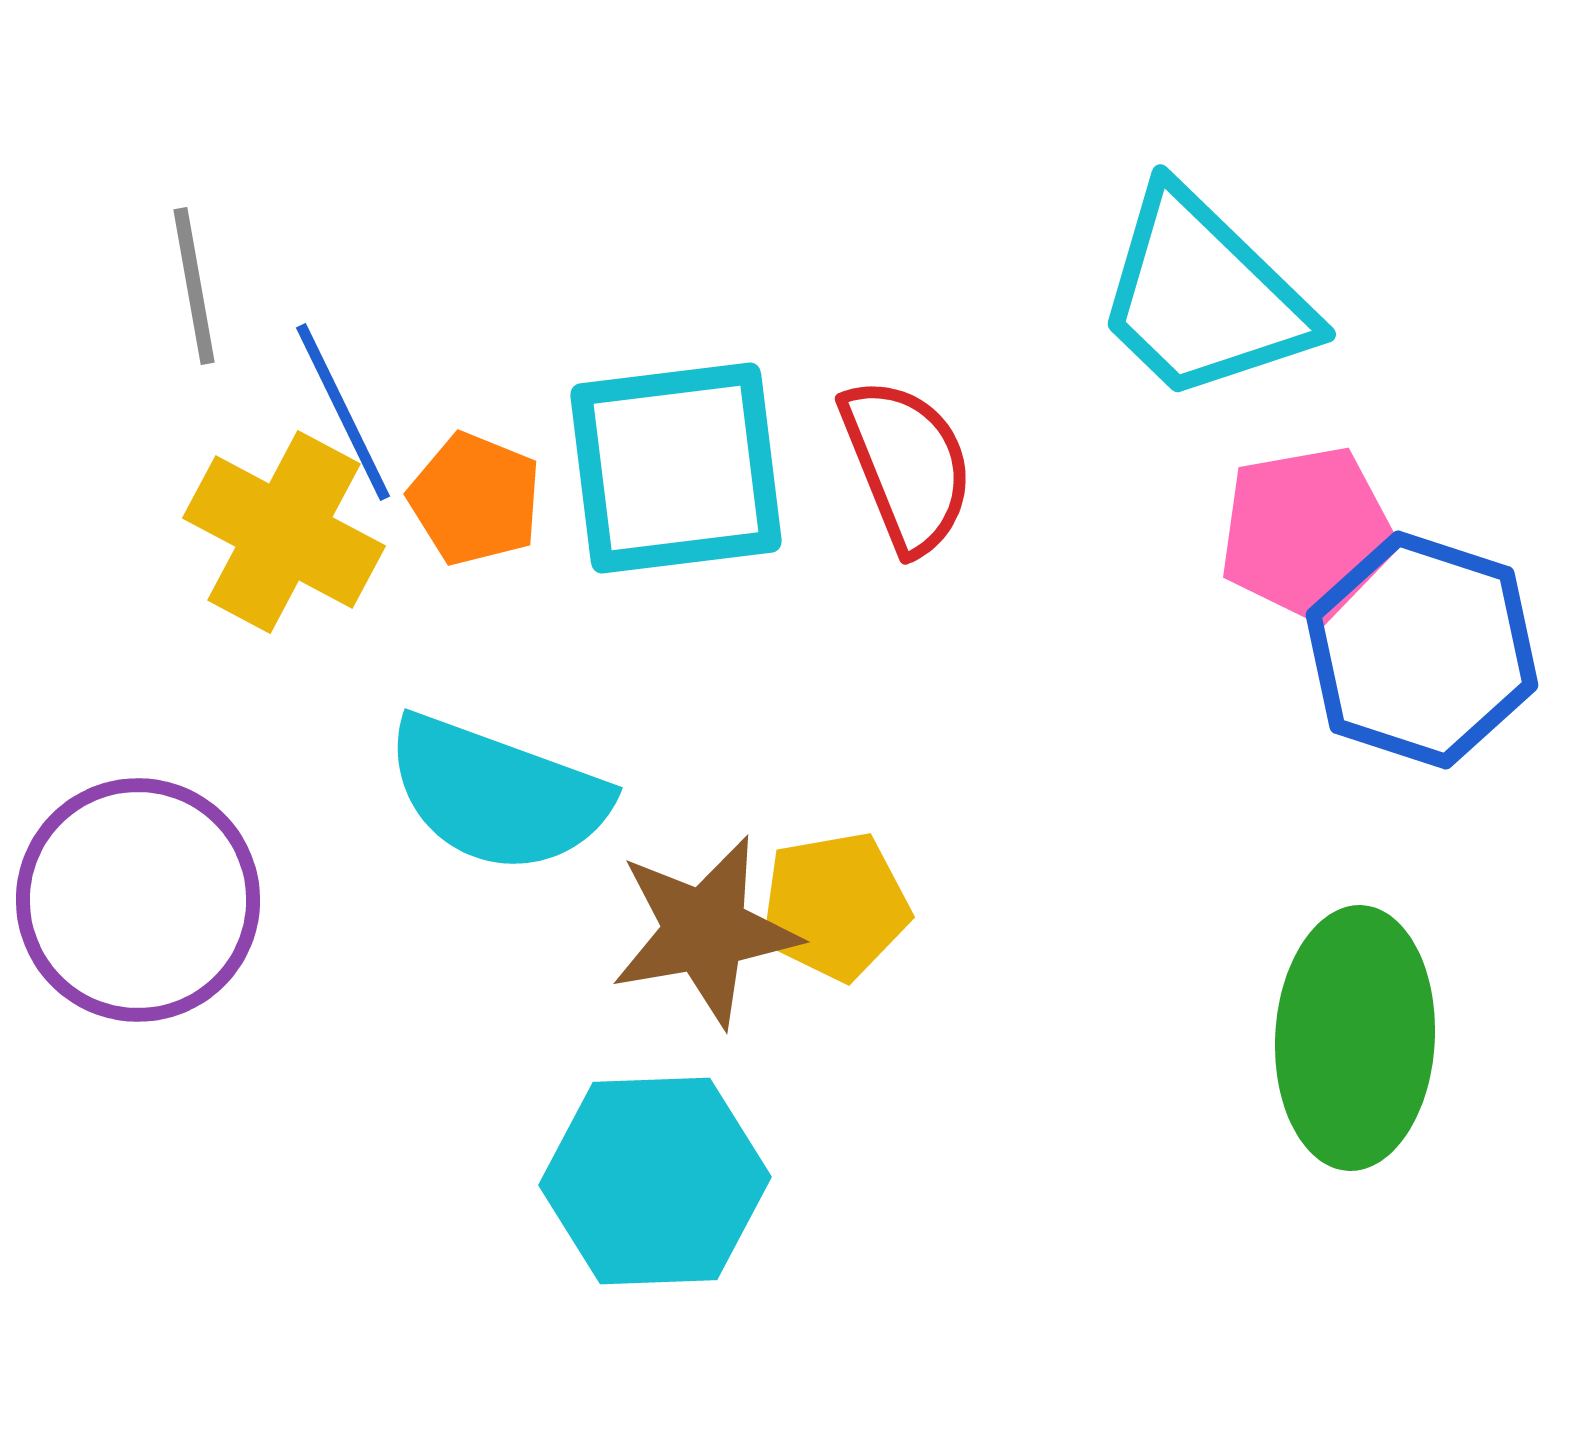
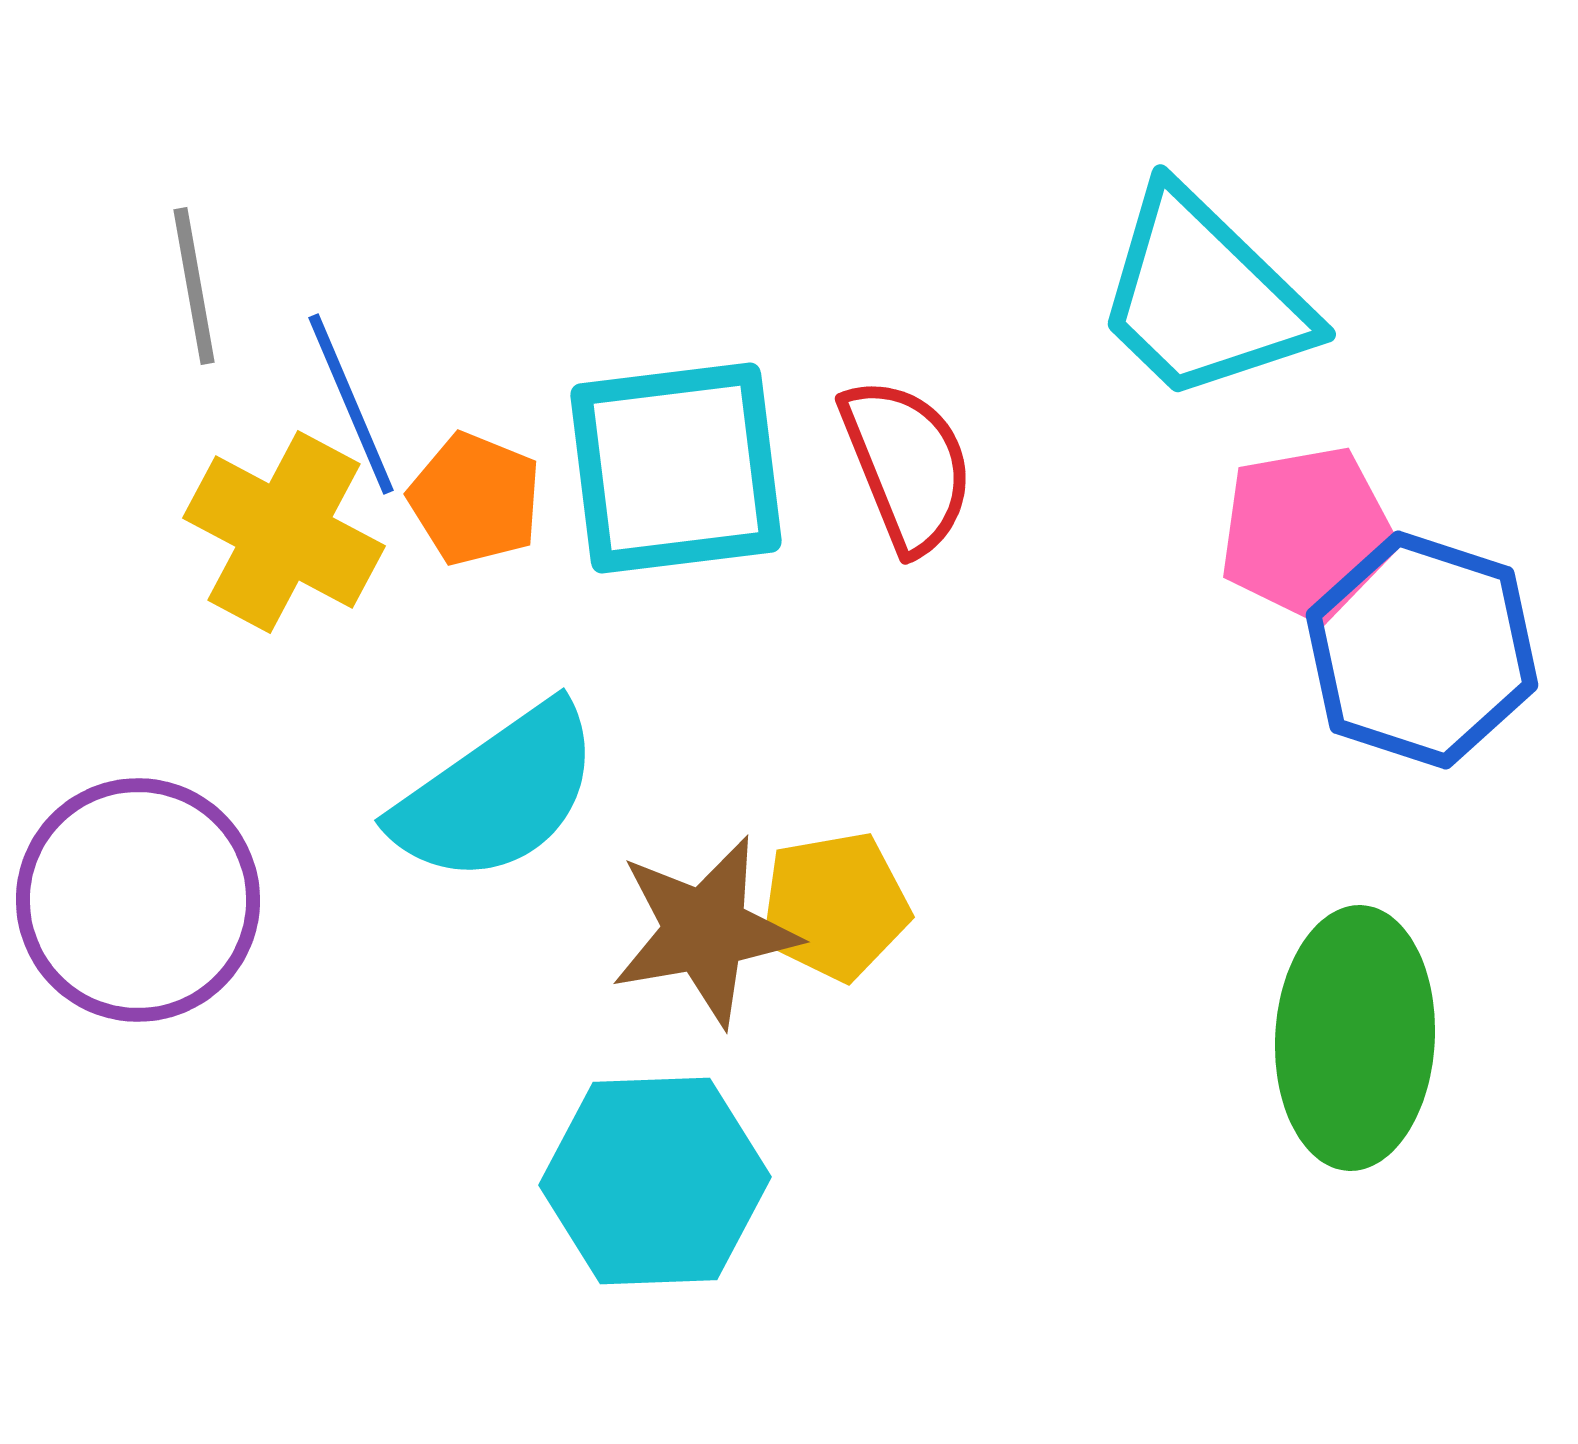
blue line: moved 8 px right, 8 px up; rotated 3 degrees clockwise
cyan semicircle: rotated 55 degrees counterclockwise
